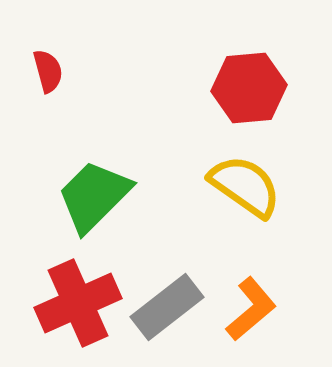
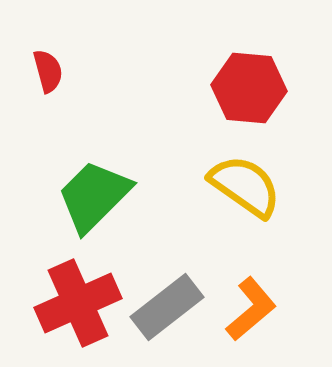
red hexagon: rotated 10 degrees clockwise
